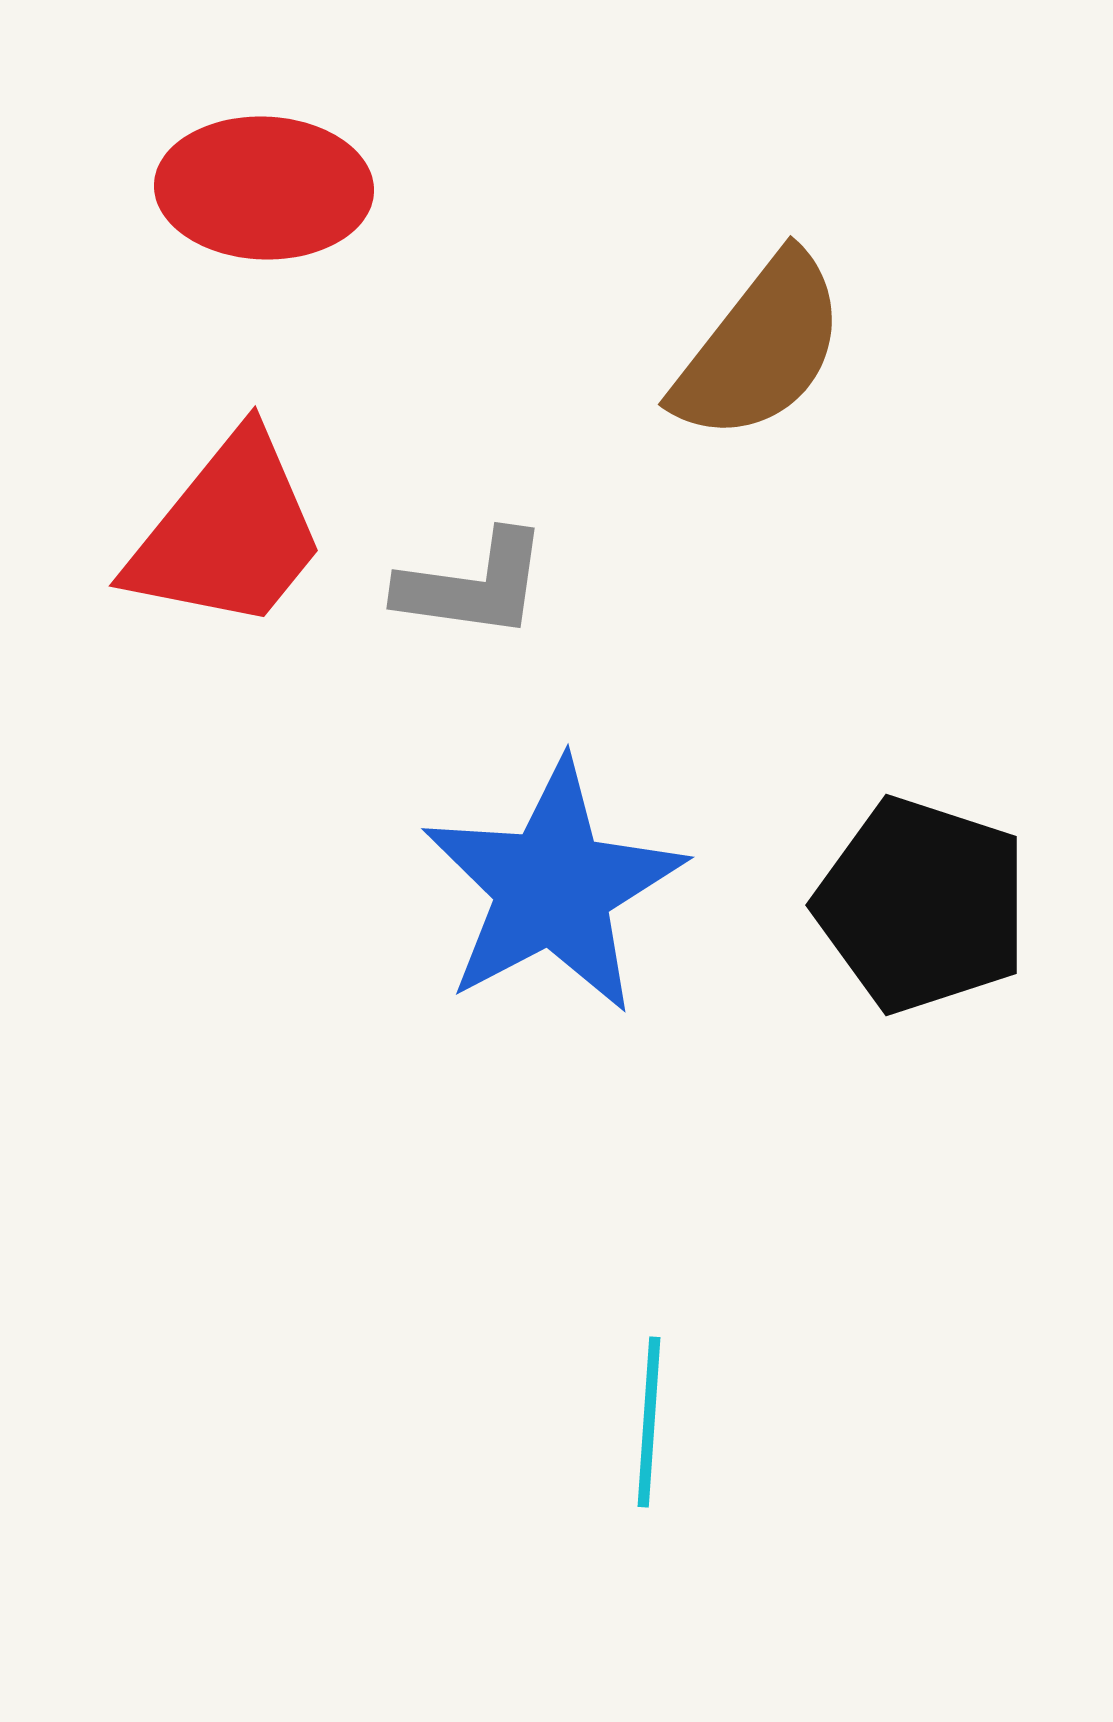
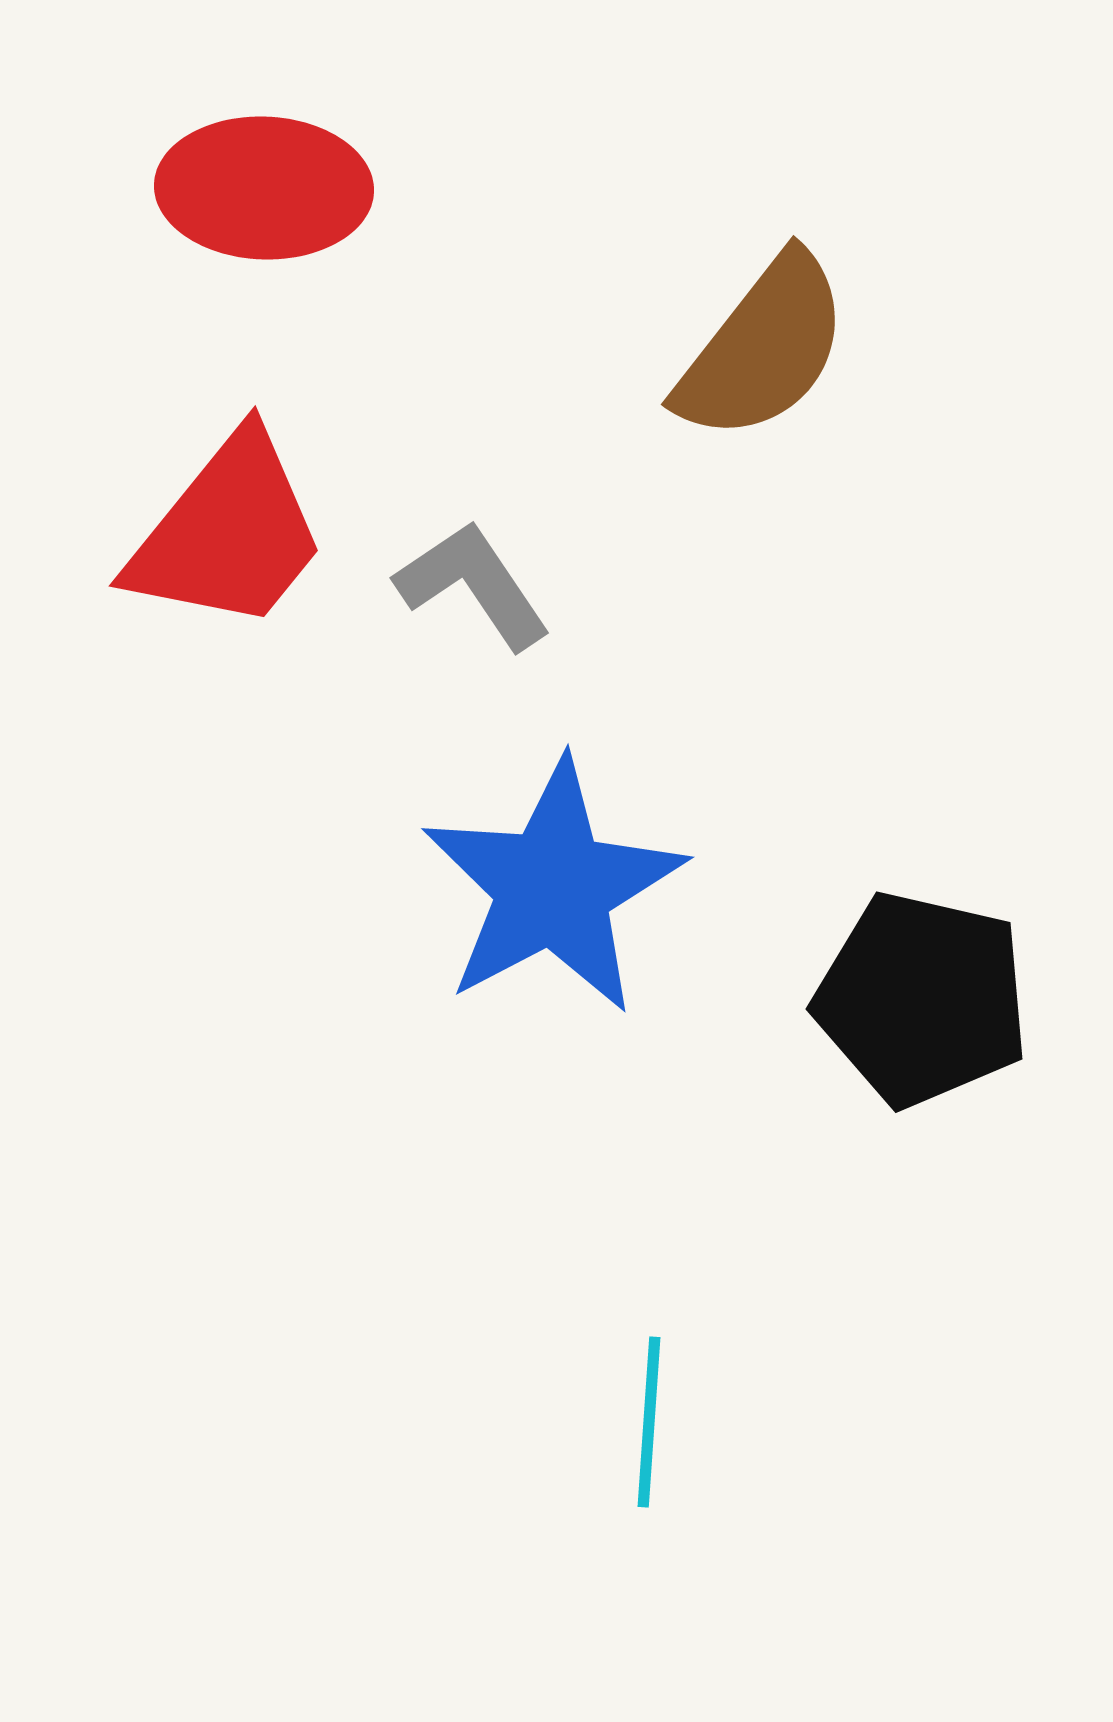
brown semicircle: moved 3 px right
gray L-shape: rotated 132 degrees counterclockwise
black pentagon: moved 94 px down; rotated 5 degrees counterclockwise
